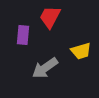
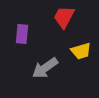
red trapezoid: moved 14 px right
purple rectangle: moved 1 px left, 1 px up
